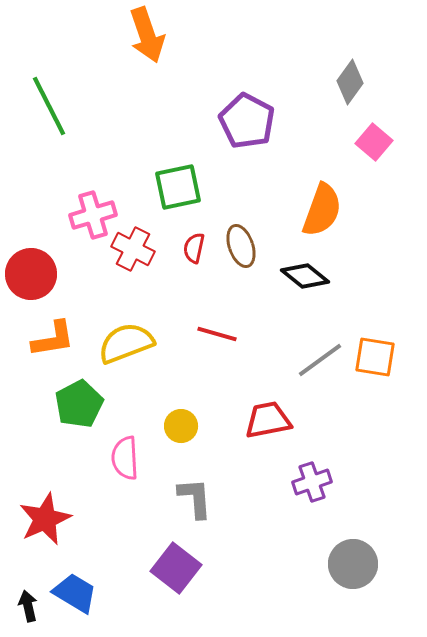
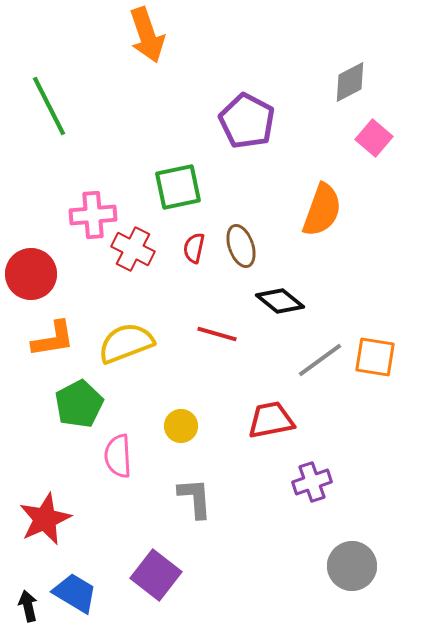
gray diamond: rotated 27 degrees clockwise
pink square: moved 4 px up
pink cross: rotated 12 degrees clockwise
black diamond: moved 25 px left, 25 px down
red trapezoid: moved 3 px right
pink semicircle: moved 7 px left, 2 px up
gray circle: moved 1 px left, 2 px down
purple square: moved 20 px left, 7 px down
